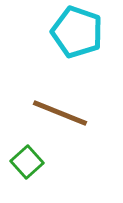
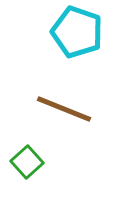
brown line: moved 4 px right, 4 px up
